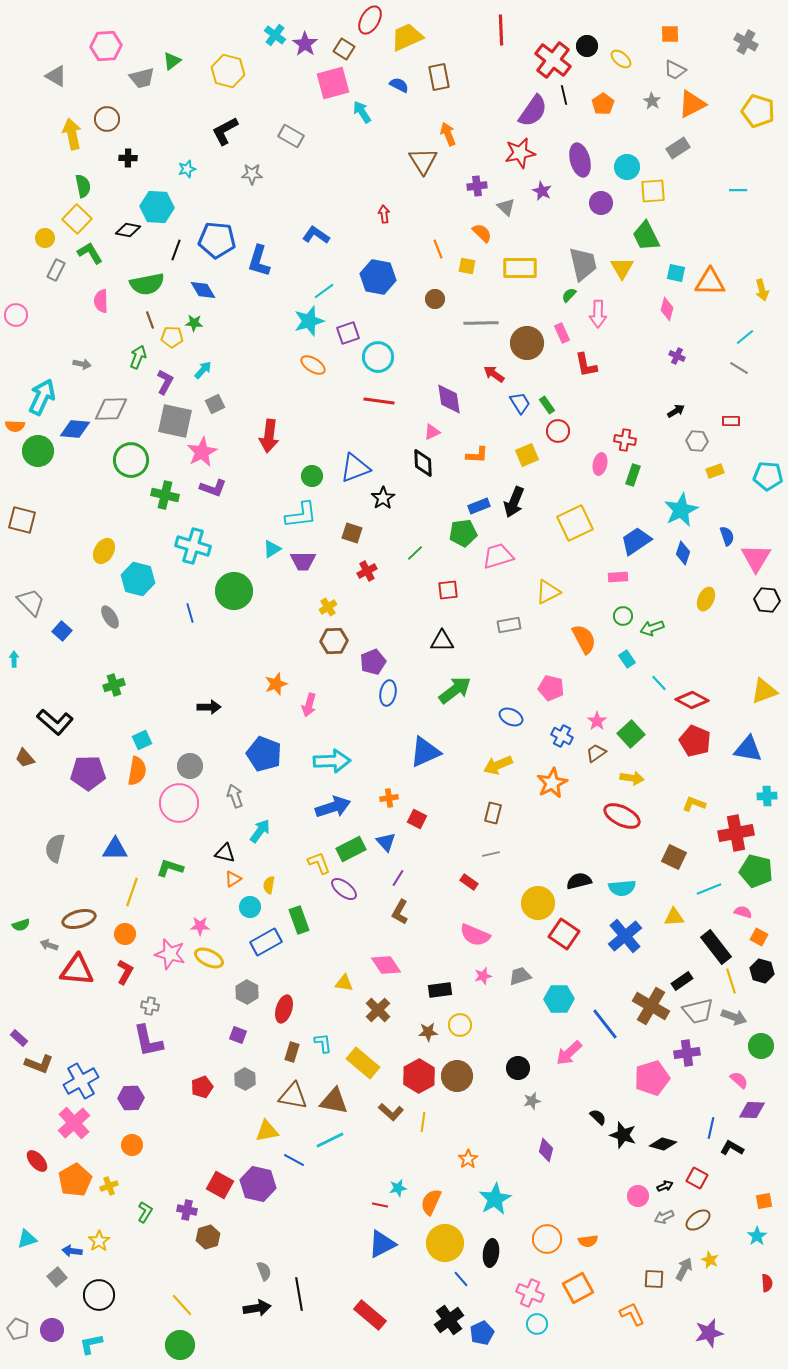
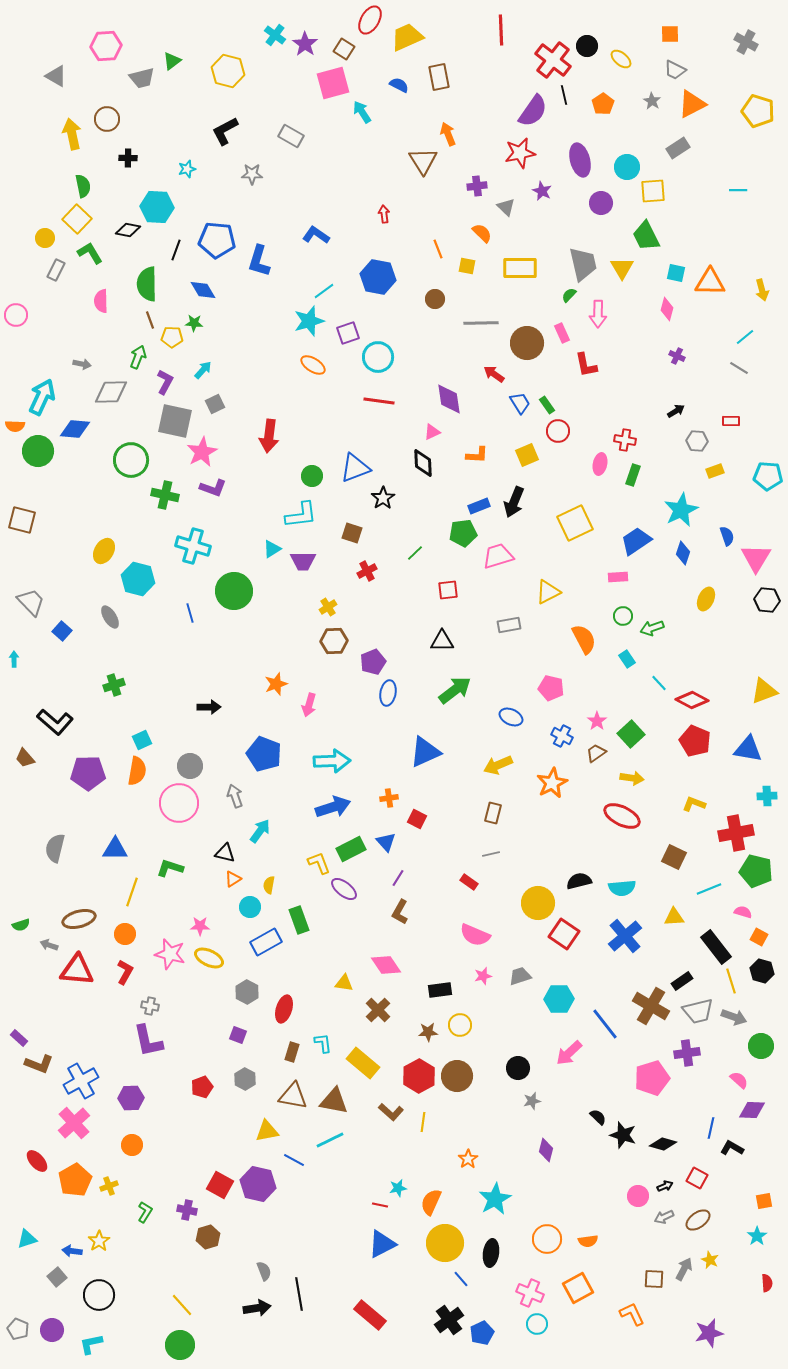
green semicircle at (147, 284): rotated 100 degrees clockwise
gray diamond at (111, 409): moved 17 px up
